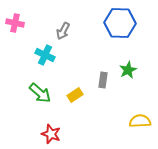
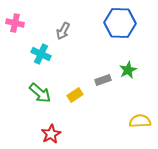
cyan cross: moved 4 px left, 1 px up
gray rectangle: rotated 63 degrees clockwise
red star: rotated 24 degrees clockwise
